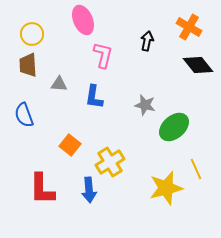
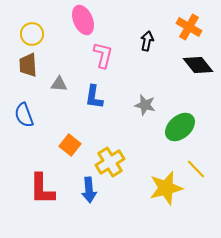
green ellipse: moved 6 px right
yellow line: rotated 20 degrees counterclockwise
